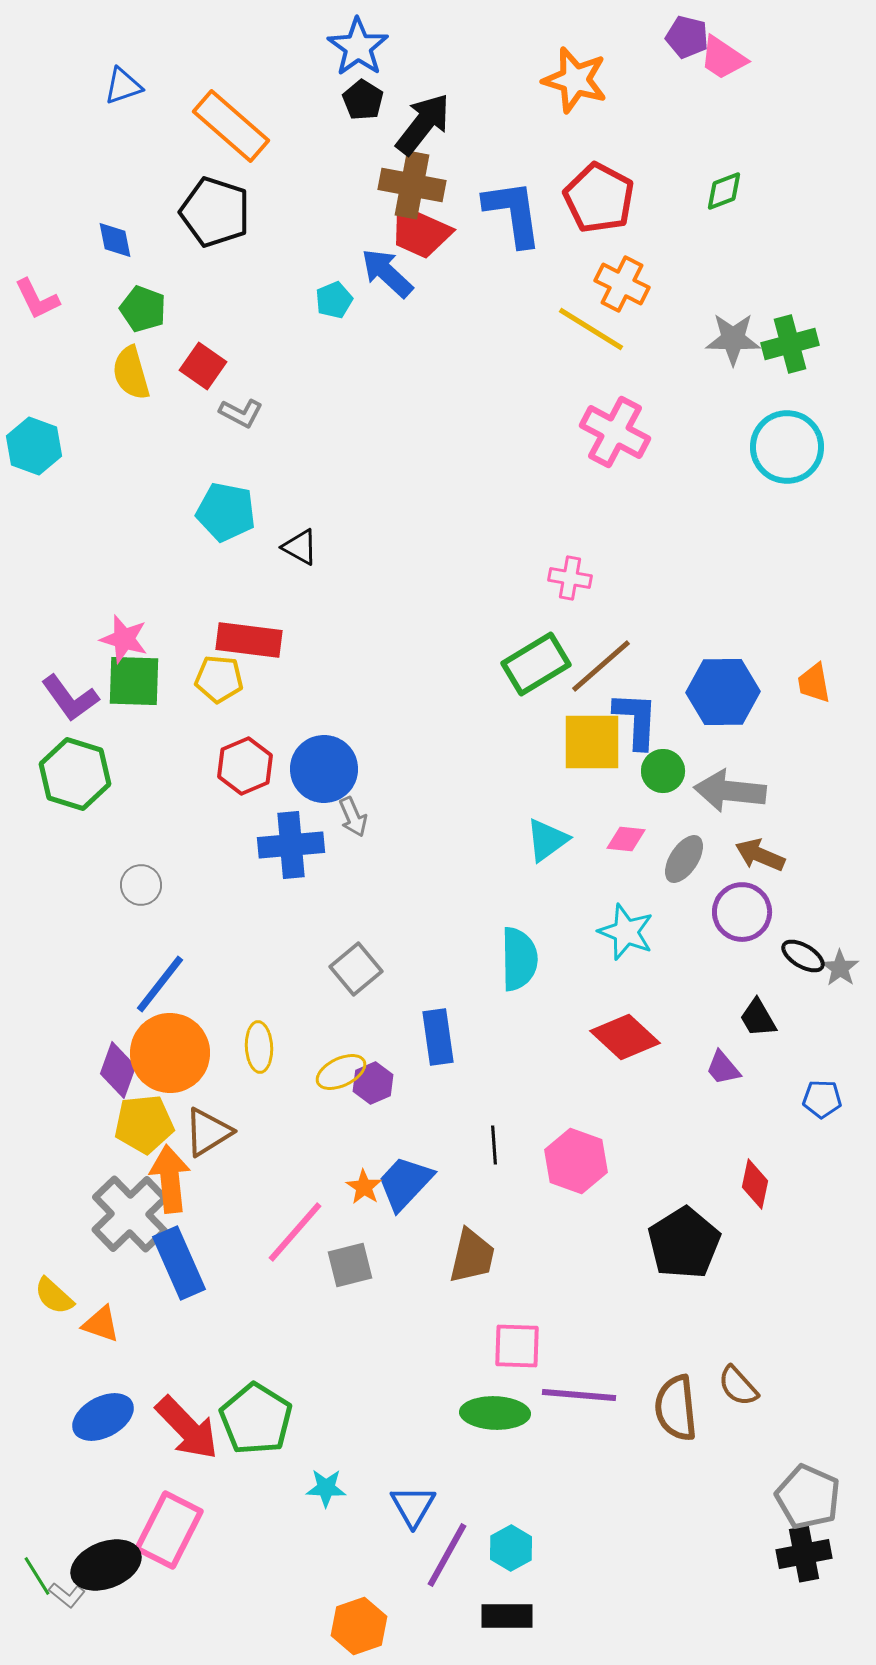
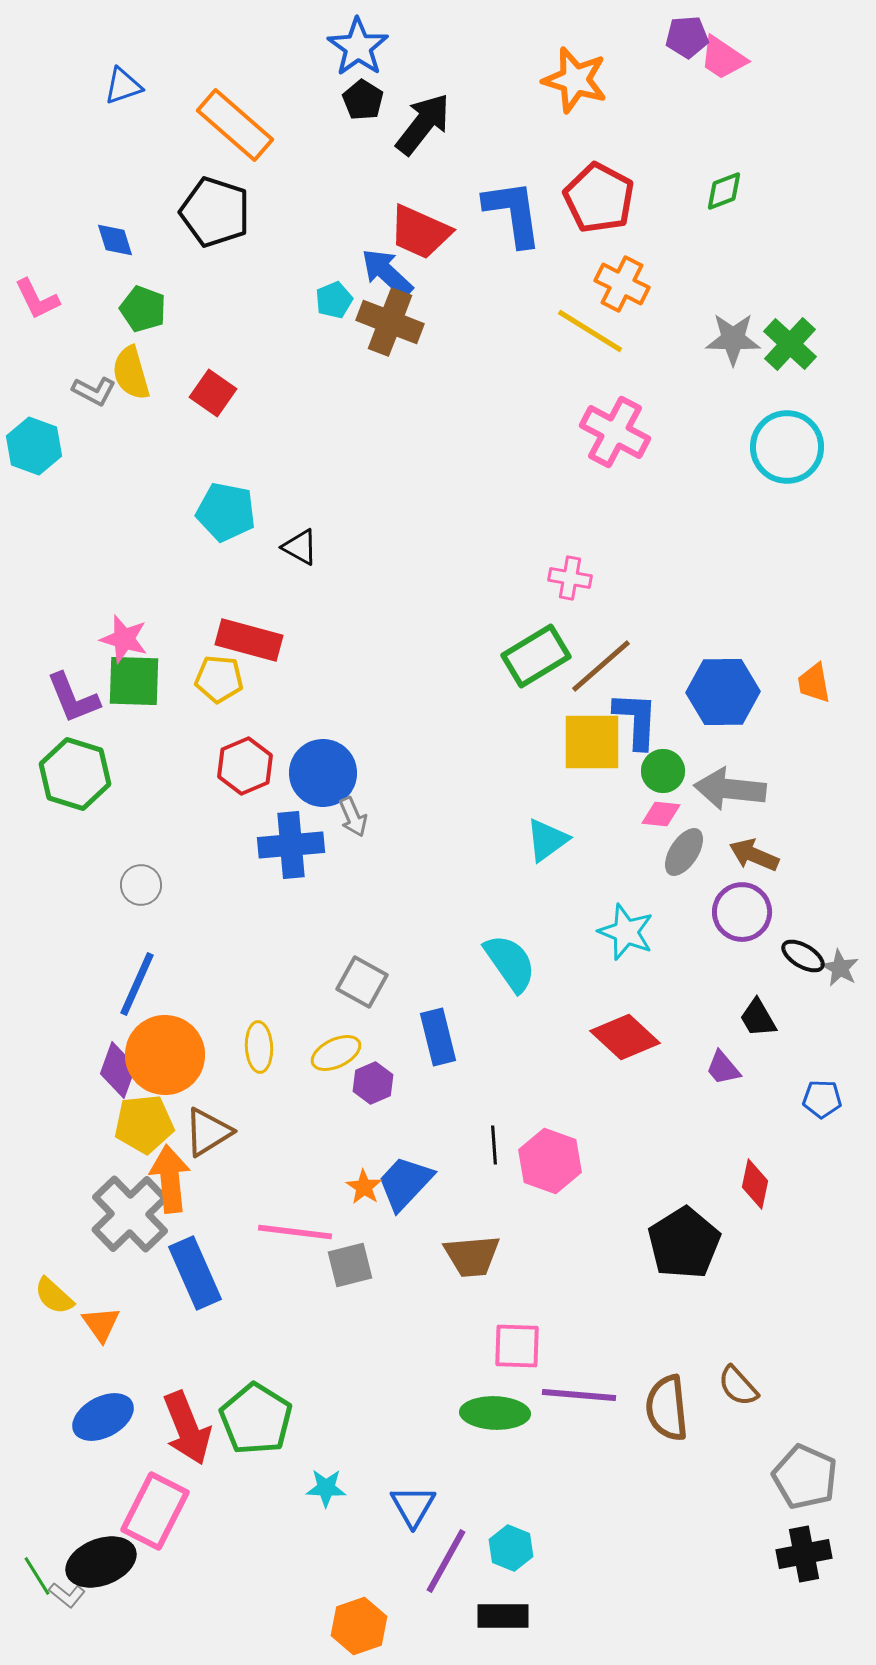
purple pentagon at (687, 37): rotated 18 degrees counterclockwise
orange rectangle at (231, 126): moved 4 px right, 1 px up
brown cross at (412, 185): moved 22 px left, 137 px down; rotated 10 degrees clockwise
blue diamond at (115, 240): rotated 6 degrees counterclockwise
yellow line at (591, 329): moved 1 px left, 2 px down
green cross at (790, 344): rotated 32 degrees counterclockwise
red square at (203, 366): moved 10 px right, 27 px down
gray L-shape at (241, 413): moved 147 px left, 22 px up
red rectangle at (249, 640): rotated 8 degrees clockwise
green rectangle at (536, 664): moved 8 px up
purple L-shape at (70, 698): moved 3 px right; rotated 14 degrees clockwise
blue circle at (324, 769): moved 1 px left, 4 px down
gray arrow at (730, 791): moved 2 px up
pink diamond at (626, 839): moved 35 px right, 25 px up
brown arrow at (760, 855): moved 6 px left
gray ellipse at (684, 859): moved 7 px up
cyan semicircle at (519, 959): moved 9 px left, 4 px down; rotated 34 degrees counterclockwise
gray star at (840, 968): rotated 6 degrees counterclockwise
gray square at (356, 969): moved 6 px right, 13 px down; rotated 21 degrees counterclockwise
blue line at (160, 984): moved 23 px left; rotated 14 degrees counterclockwise
blue rectangle at (438, 1037): rotated 6 degrees counterclockwise
orange circle at (170, 1053): moved 5 px left, 2 px down
yellow ellipse at (341, 1072): moved 5 px left, 19 px up
pink hexagon at (576, 1161): moved 26 px left
pink line at (295, 1232): rotated 56 degrees clockwise
brown trapezoid at (472, 1256): rotated 72 degrees clockwise
blue rectangle at (179, 1263): moved 16 px right, 10 px down
orange triangle at (101, 1324): rotated 36 degrees clockwise
brown semicircle at (676, 1408): moved 9 px left
red arrow at (187, 1428): rotated 22 degrees clockwise
gray pentagon at (808, 1497): moved 3 px left, 20 px up
pink rectangle at (169, 1530): moved 14 px left, 19 px up
cyan hexagon at (511, 1548): rotated 9 degrees counterclockwise
purple line at (447, 1555): moved 1 px left, 6 px down
black ellipse at (106, 1565): moved 5 px left, 3 px up
black rectangle at (507, 1616): moved 4 px left
